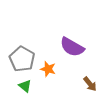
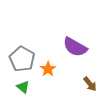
purple semicircle: moved 3 px right
orange star: rotated 21 degrees clockwise
green triangle: moved 2 px left, 1 px down
